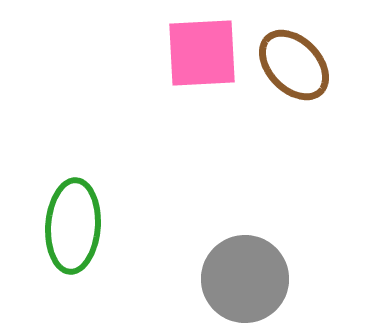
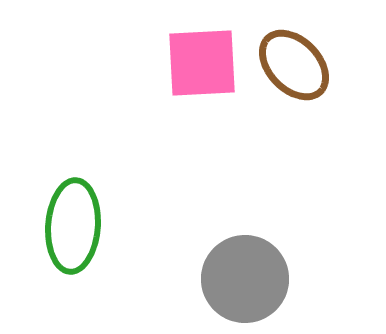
pink square: moved 10 px down
